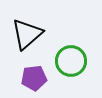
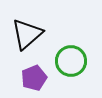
purple pentagon: rotated 15 degrees counterclockwise
